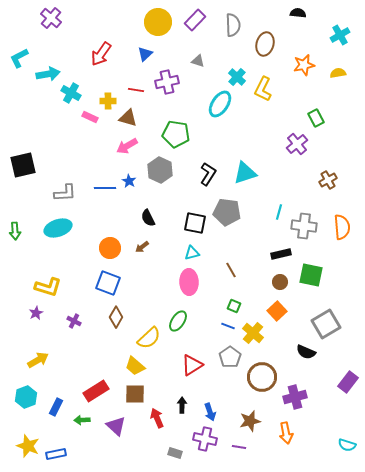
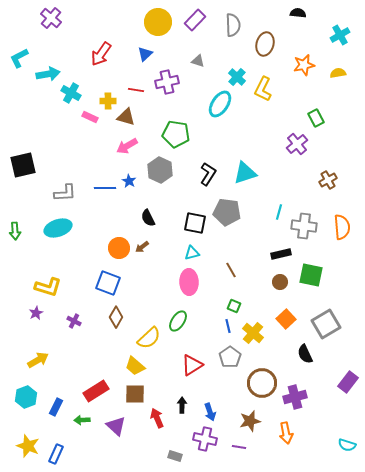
brown triangle at (128, 118): moved 2 px left, 1 px up
orange circle at (110, 248): moved 9 px right
orange square at (277, 311): moved 9 px right, 8 px down
blue line at (228, 326): rotated 56 degrees clockwise
black semicircle at (306, 352): moved 1 px left, 2 px down; rotated 42 degrees clockwise
brown circle at (262, 377): moved 6 px down
gray rectangle at (175, 453): moved 3 px down
blue rectangle at (56, 454): rotated 54 degrees counterclockwise
